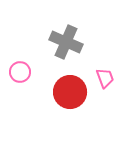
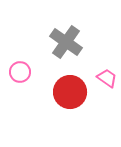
gray cross: rotated 12 degrees clockwise
pink trapezoid: moved 2 px right; rotated 35 degrees counterclockwise
